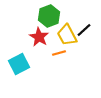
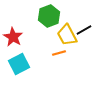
black line: rotated 14 degrees clockwise
red star: moved 26 px left
